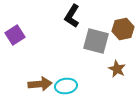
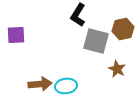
black L-shape: moved 6 px right, 1 px up
purple square: moved 1 px right; rotated 30 degrees clockwise
